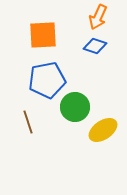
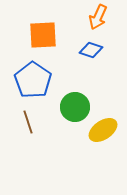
blue diamond: moved 4 px left, 4 px down
blue pentagon: moved 14 px left; rotated 27 degrees counterclockwise
